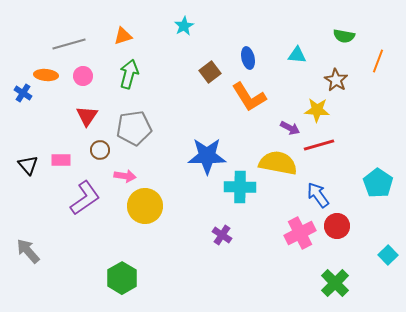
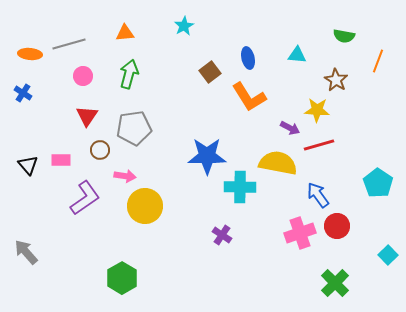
orange triangle: moved 2 px right, 3 px up; rotated 12 degrees clockwise
orange ellipse: moved 16 px left, 21 px up
pink cross: rotated 8 degrees clockwise
gray arrow: moved 2 px left, 1 px down
